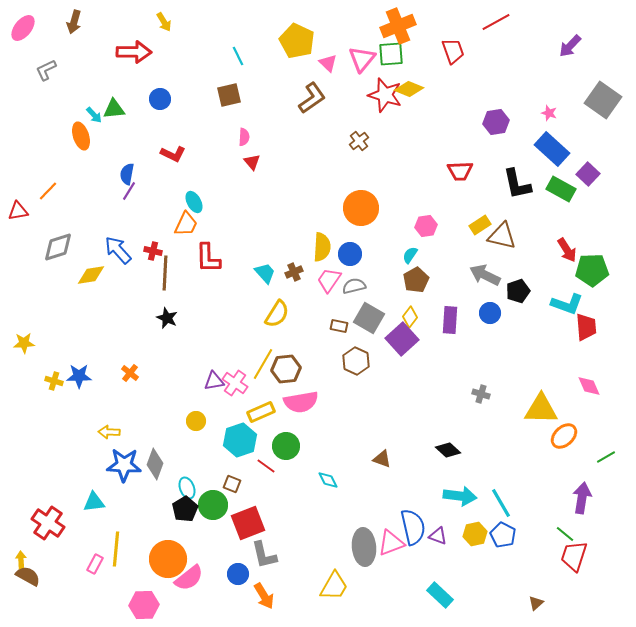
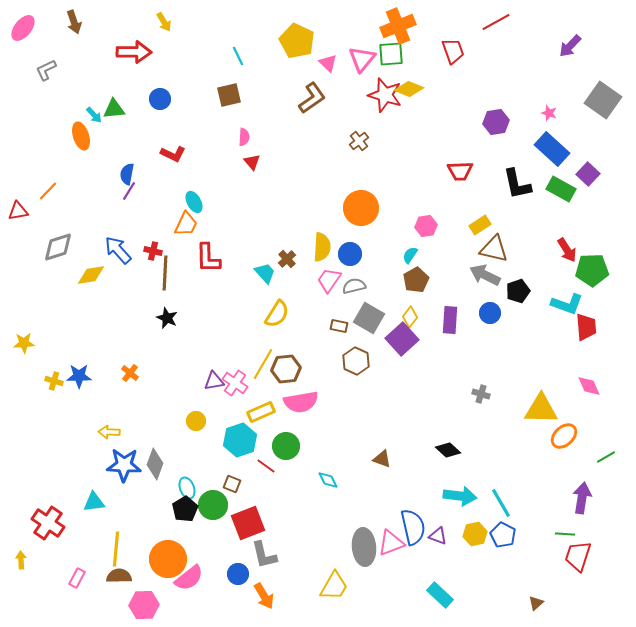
brown arrow at (74, 22): rotated 35 degrees counterclockwise
brown triangle at (502, 236): moved 8 px left, 13 px down
brown cross at (294, 272): moved 7 px left, 13 px up; rotated 18 degrees counterclockwise
green line at (565, 534): rotated 36 degrees counterclockwise
red trapezoid at (574, 556): moved 4 px right
pink rectangle at (95, 564): moved 18 px left, 14 px down
brown semicircle at (28, 576): moved 91 px right; rotated 30 degrees counterclockwise
